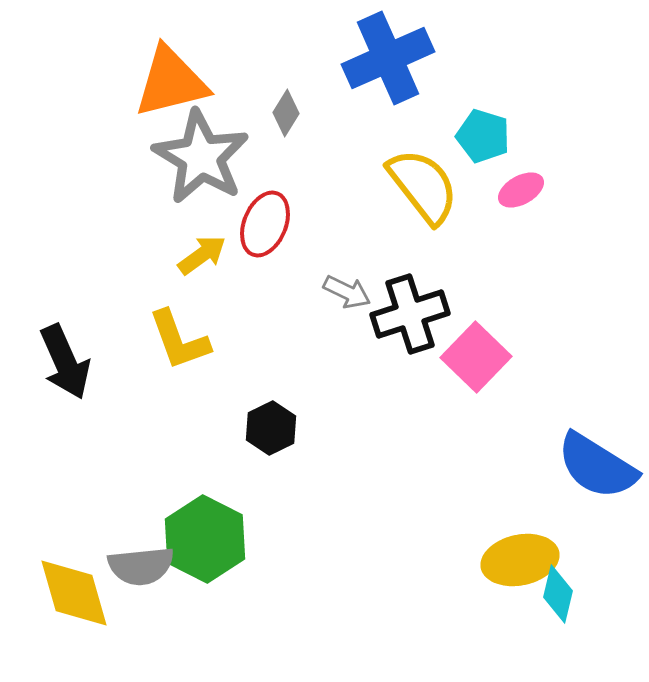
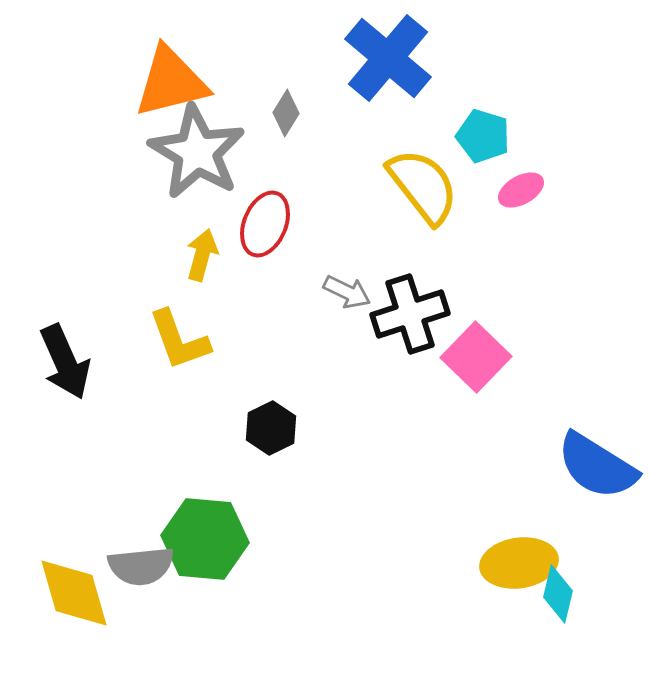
blue cross: rotated 26 degrees counterclockwise
gray star: moved 4 px left, 5 px up
yellow arrow: rotated 39 degrees counterclockwise
green hexagon: rotated 22 degrees counterclockwise
yellow ellipse: moved 1 px left, 3 px down; rotated 4 degrees clockwise
